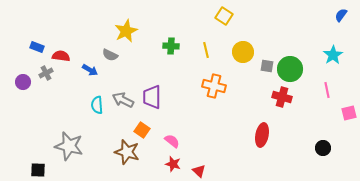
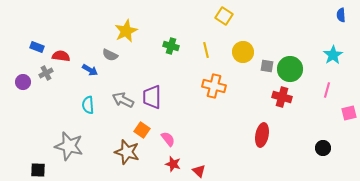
blue semicircle: rotated 40 degrees counterclockwise
green cross: rotated 14 degrees clockwise
pink line: rotated 28 degrees clockwise
cyan semicircle: moved 9 px left
pink semicircle: moved 4 px left, 2 px up; rotated 14 degrees clockwise
